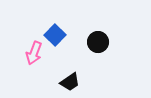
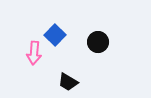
pink arrow: rotated 15 degrees counterclockwise
black trapezoid: moved 2 px left; rotated 65 degrees clockwise
